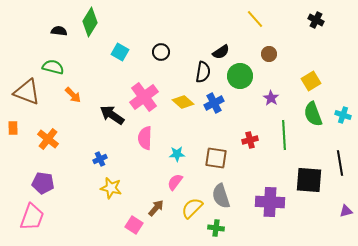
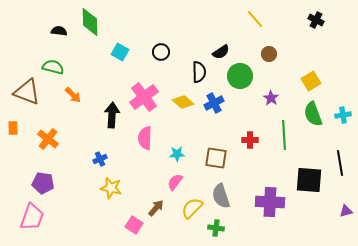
green diamond at (90, 22): rotated 32 degrees counterclockwise
black semicircle at (203, 72): moved 4 px left; rotated 10 degrees counterclockwise
black arrow at (112, 115): rotated 60 degrees clockwise
cyan cross at (343, 115): rotated 28 degrees counterclockwise
red cross at (250, 140): rotated 14 degrees clockwise
